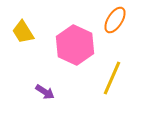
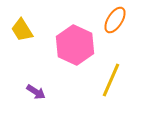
yellow trapezoid: moved 1 px left, 2 px up
yellow line: moved 1 px left, 2 px down
purple arrow: moved 9 px left
